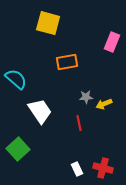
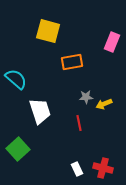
yellow square: moved 8 px down
orange rectangle: moved 5 px right
white trapezoid: rotated 16 degrees clockwise
